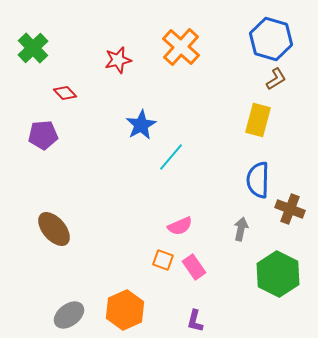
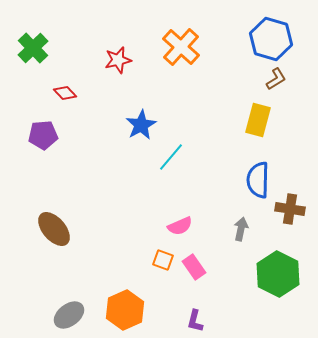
brown cross: rotated 12 degrees counterclockwise
